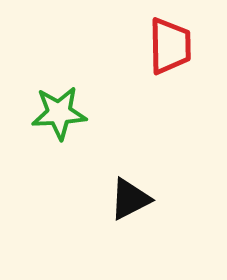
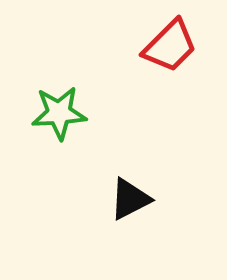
red trapezoid: rotated 46 degrees clockwise
